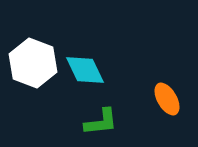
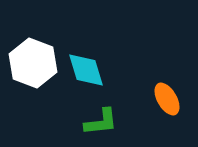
cyan diamond: moved 1 px right; rotated 9 degrees clockwise
